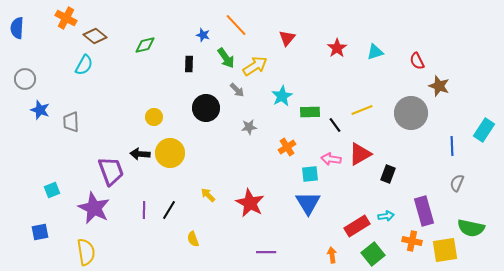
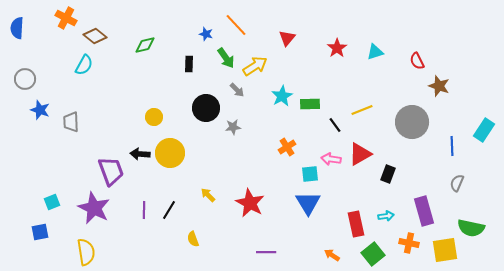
blue star at (203, 35): moved 3 px right, 1 px up
green rectangle at (310, 112): moved 8 px up
gray circle at (411, 113): moved 1 px right, 9 px down
gray star at (249, 127): moved 16 px left
cyan square at (52, 190): moved 12 px down
red rectangle at (357, 226): moved 1 px left, 2 px up; rotated 70 degrees counterclockwise
orange cross at (412, 241): moved 3 px left, 2 px down
orange arrow at (332, 255): rotated 49 degrees counterclockwise
